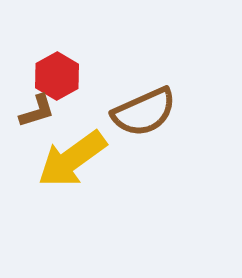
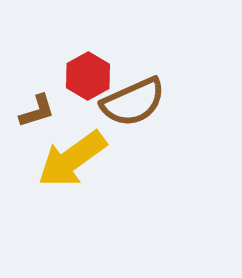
red hexagon: moved 31 px right
brown semicircle: moved 11 px left, 10 px up
